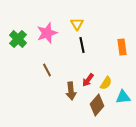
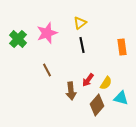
yellow triangle: moved 3 px right, 1 px up; rotated 24 degrees clockwise
cyan triangle: moved 2 px left, 1 px down; rotated 21 degrees clockwise
